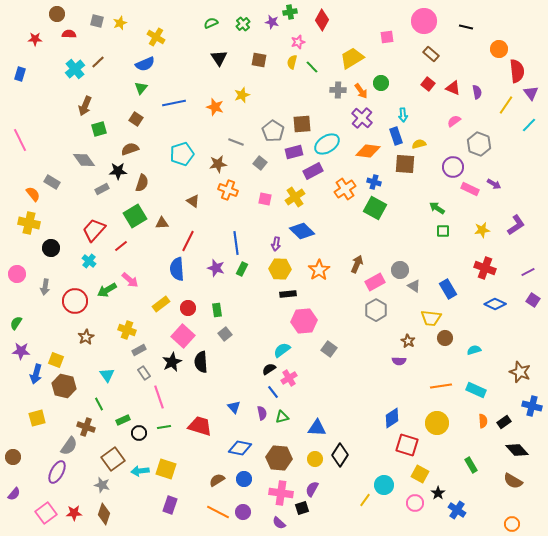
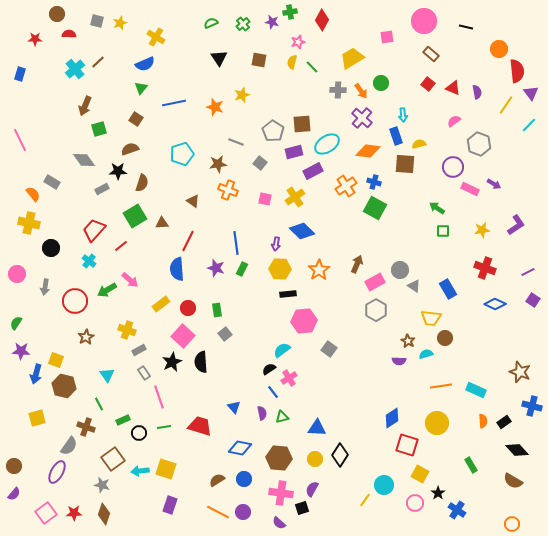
orange cross at (345, 189): moved 1 px right, 3 px up
cyan semicircle at (474, 350): moved 48 px left, 4 px down
brown circle at (13, 457): moved 1 px right, 9 px down
